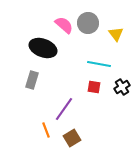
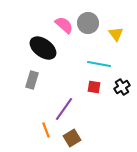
black ellipse: rotated 16 degrees clockwise
